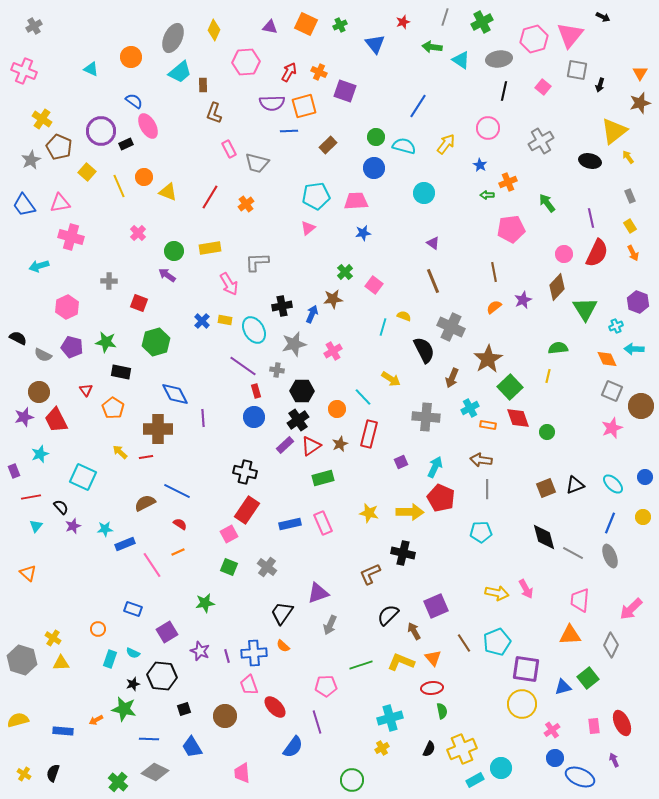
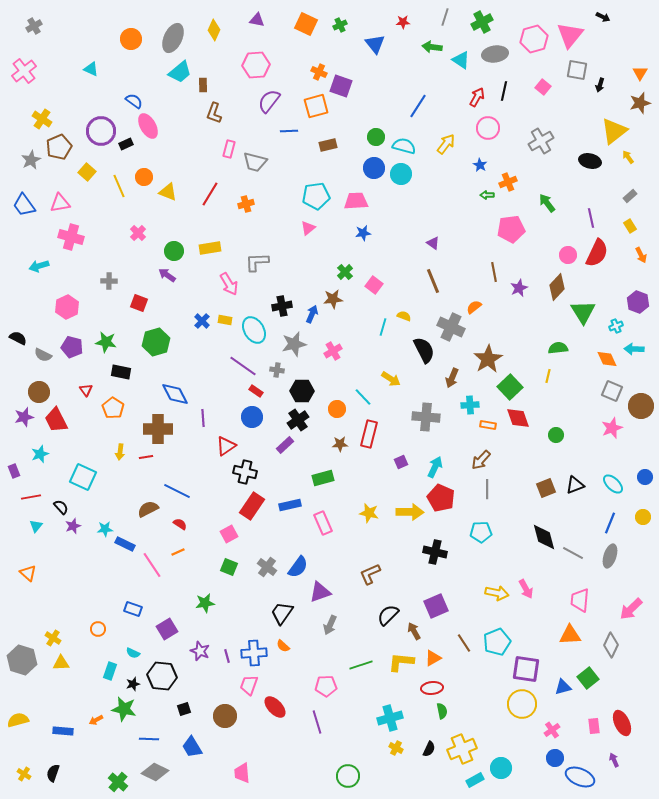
red star at (403, 22): rotated 16 degrees clockwise
purple triangle at (270, 27): moved 13 px left, 7 px up
orange circle at (131, 57): moved 18 px up
gray ellipse at (499, 59): moved 4 px left, 5 px up
pink hexagon at (246, 62): moved 10 px right, 3 px down
pink cross at (24, 71): rotated 30 degrees clockwise
red arrow at (289, 72): moved 188 px right, 25 px down
purple square at (345, 91): moved 4 px left, 5 px up
purple semicircle at (272, 103): moved 3 px left, 2 px up; rotated 130 degrees clockwise
orange square at (304, 106): moved 12 px right
brown rectangle at (328, 145): rotated 30 degrees clockwise
brown pentagon at (59, 147): rotated 25 degrees clockwise
pink rectangle at (229, 149): rotated 42 degrees clockwise
gray trapezoid at (257, 163): moved 2 px left, 1 px up
cyan circle at (424, 193): moved 23 px left, 19 px up
gray rectangle at (630, 196): rotated 72 degrees clockwise
red line at (210, 197): moved 3 px up
orange cross at (246, 204): rotated 21 degrees clockwise
orange arrow at (633, 253): moved 8 px right, 2 px down
pink circle at (564, 254): moved 4 px right, 1 px down
purple star at (523, 300): moved 4 px left, 12 px up
orange semicircle at (494, 307): moved 20 px left
green triangle at (585, 309): moved 2 px left, 3 px down
red rectangle at (256, 391): rotated 40 degrees counterclockwise
cyan cross at (470, 408): moved 3 px up; rotated 24 degrees clockwise
blue circle at (254, 417): moved 2 px left
green circle at (547, 432): moved 9 px right, 3 px down
brown star at (340, 444): rotated 21 degrees clockwise
red triangle at (311, 446): moved 85 px left
yellow arrow at (120, 452): rotated 126 degrees counterclockwise
brown arrow at (481, 460): rotated 55 degrees counterclockwise
brown semicircle at (145, 503): moved 3 px right, 6 px down
red rectangle at (247, 510): moved 5 px right, 4 px up
blue rectangle at (290, 524): moved 19 px up
blue rectangle at (125, 544): rotated 48 degrees clockwise
black cross at (403, 553): moved 32 px right, 1 px up
gray ellipse at (610, 556): rotated 40 degrees clockwise
purple triangle at (318, 593): moved 2 px right, 1 px up
purple square at (167, 632): moved 3 px up
orange triangle at (433, 658): rotated 42 degrees clockwise
cyan rectangle at (110, 659): moved 12 px down
yellow L-shape at (401, 662): rotated 16 degrees counterclockwise
pink trapezoid at (249, 685): rotated 40 degrees clockwise
blue semicircle at (293, 747): moved 5 px right, 180 px up
yellow cross at (382, 748): moved 14 px right; rotated 32 degrees counterclockwise
green circle at (352, 780): moved 4 px left, 4 px up
